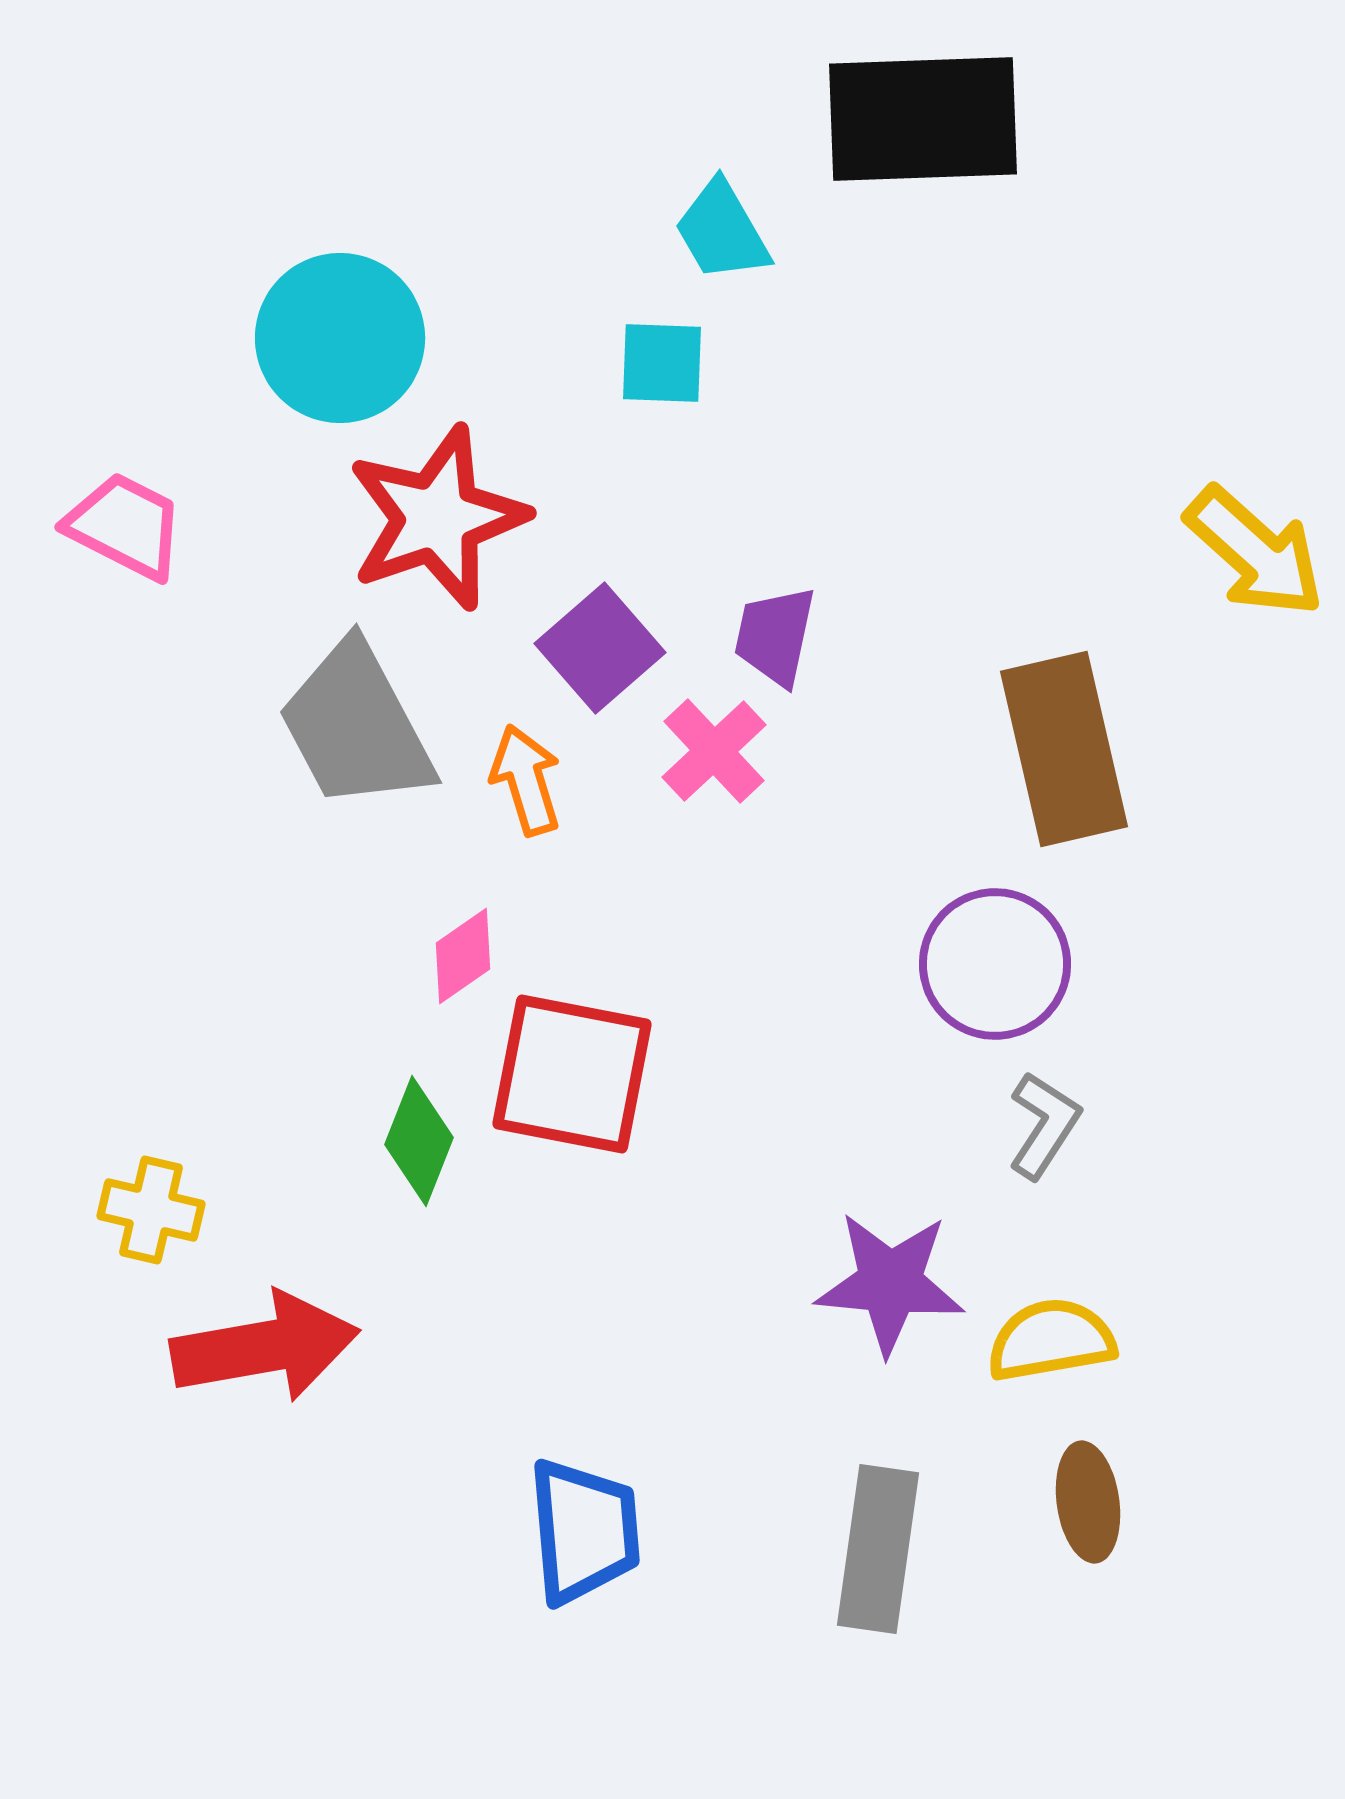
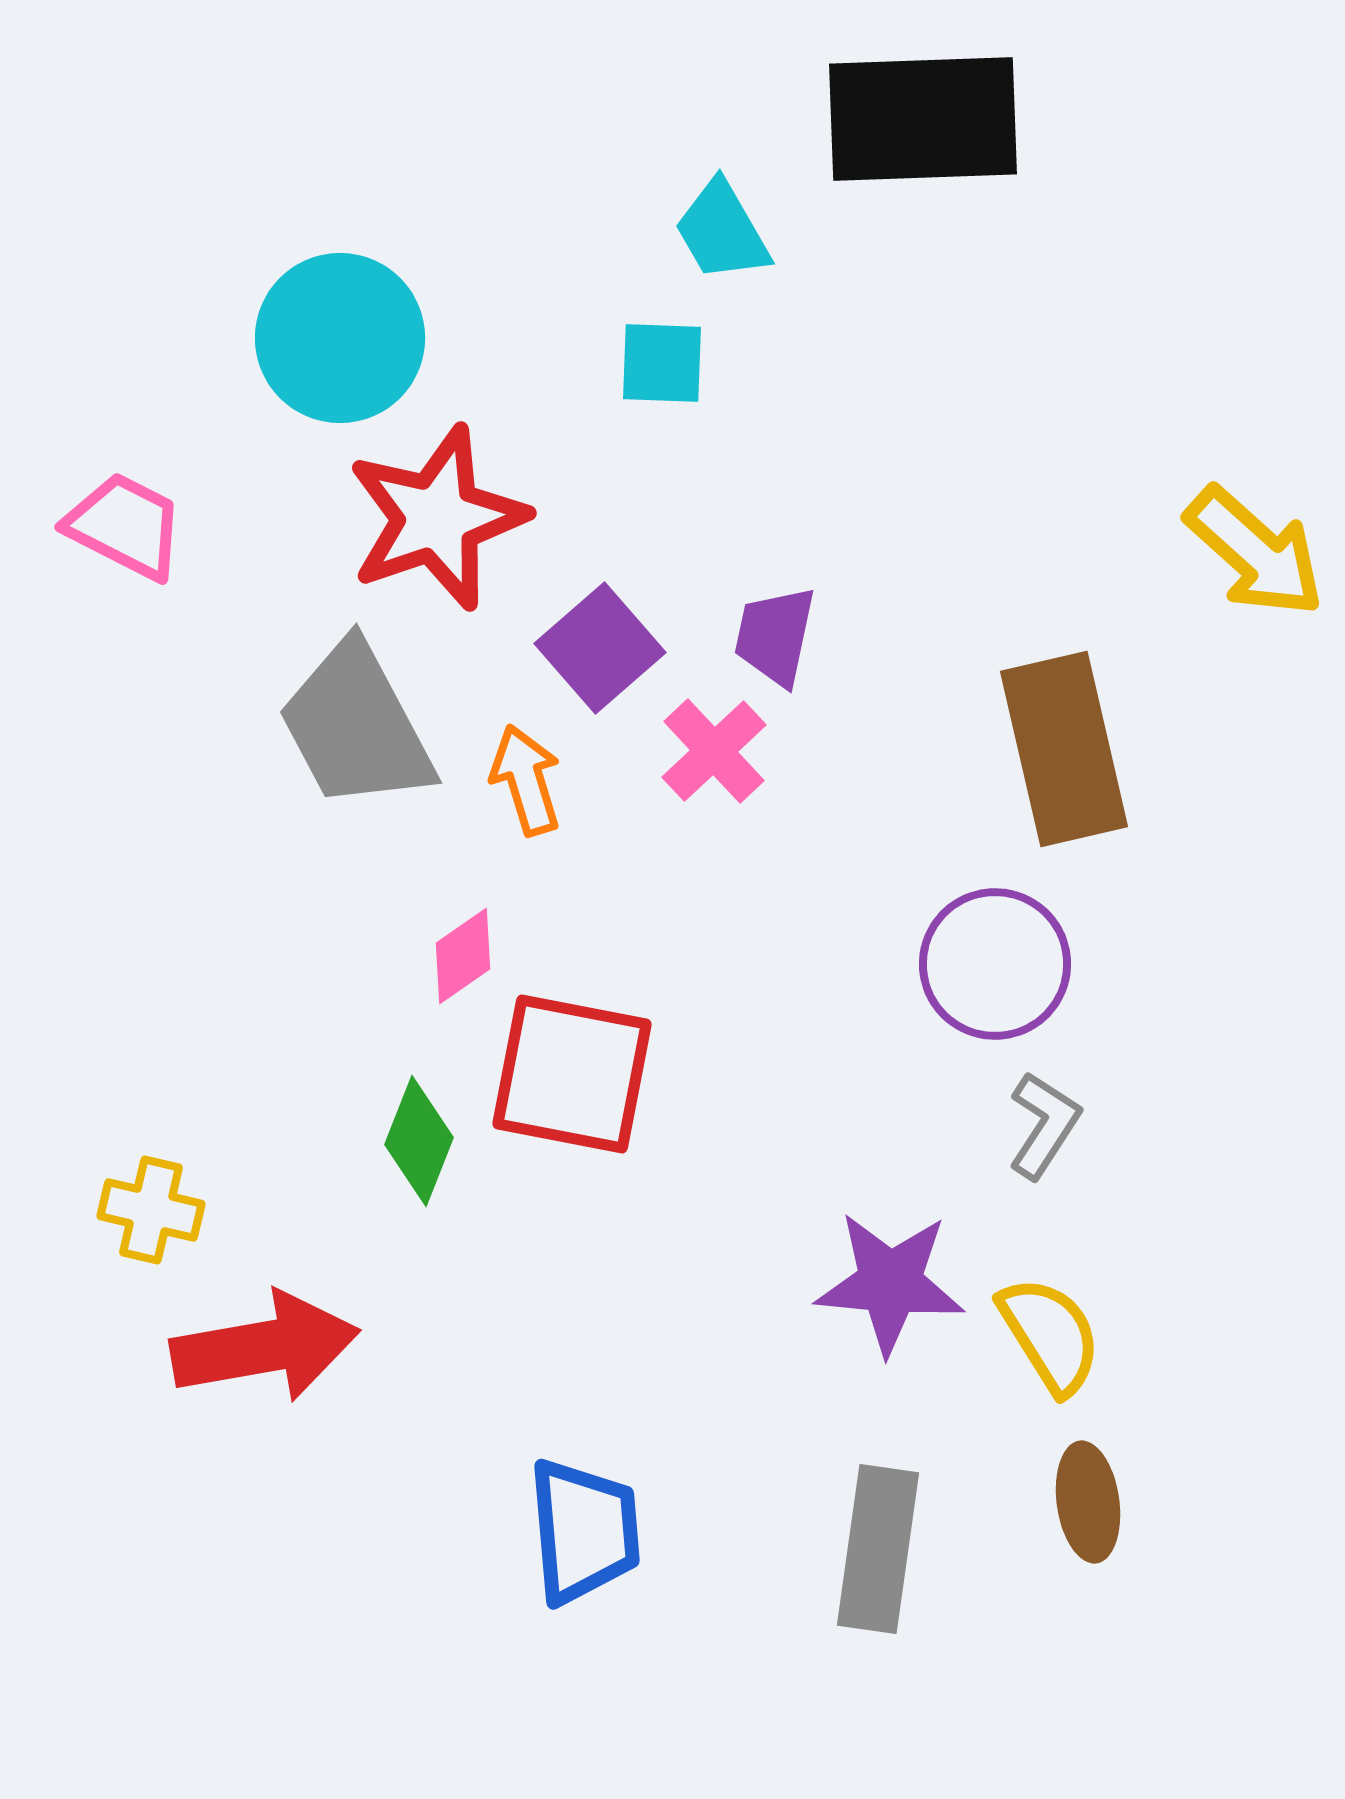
yellow semicircle: moved 1 px left, 5 px up; rotated 68 degrees clockwise
